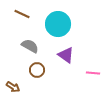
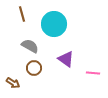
brown line: rotated 49 degrees clockwise
cyan circle: moved 4 px left
purple triangle: moved 4 px down
brown circle: moved 3 px left, 2 px up
brown arrow: moved 4 px up
